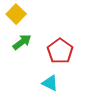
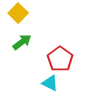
yellow square: moved 2 px right, 1 px up
red pentagon: moved 8 px down
